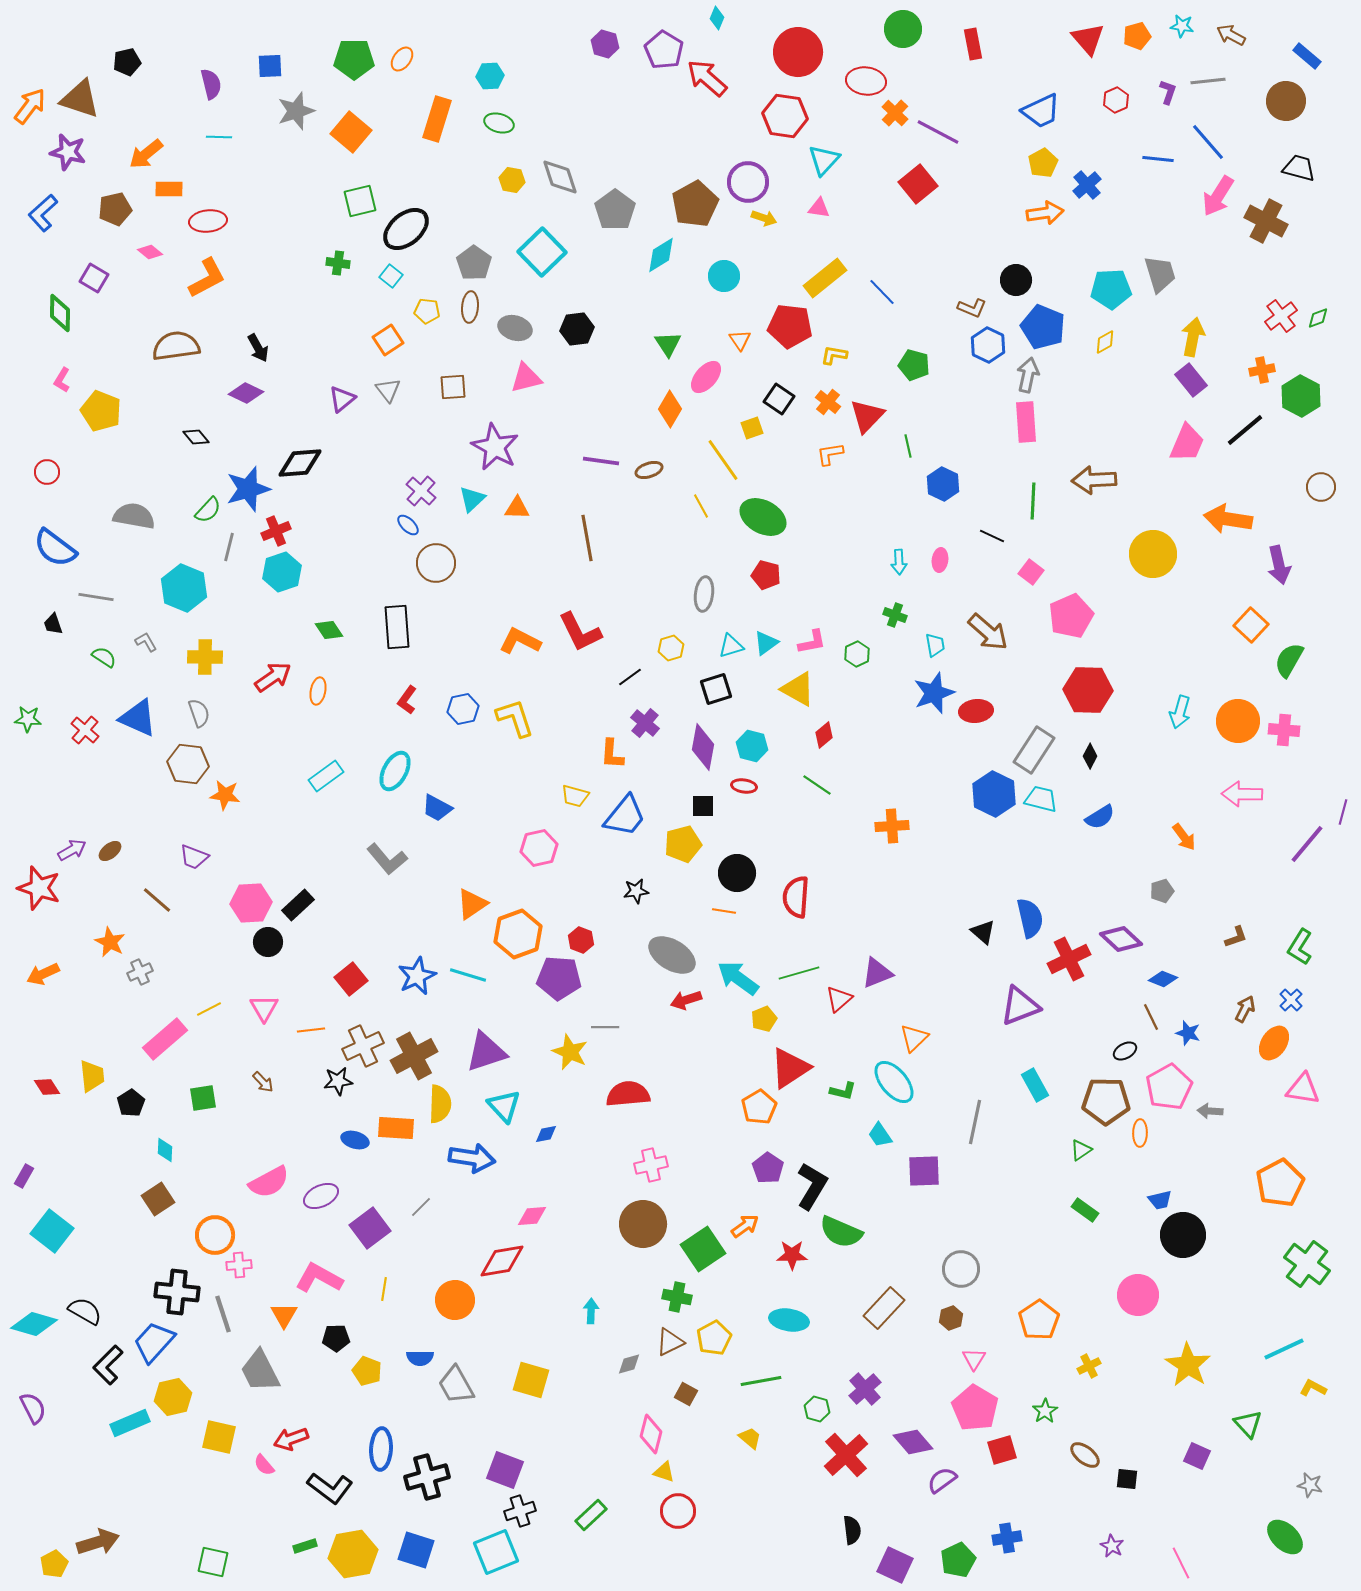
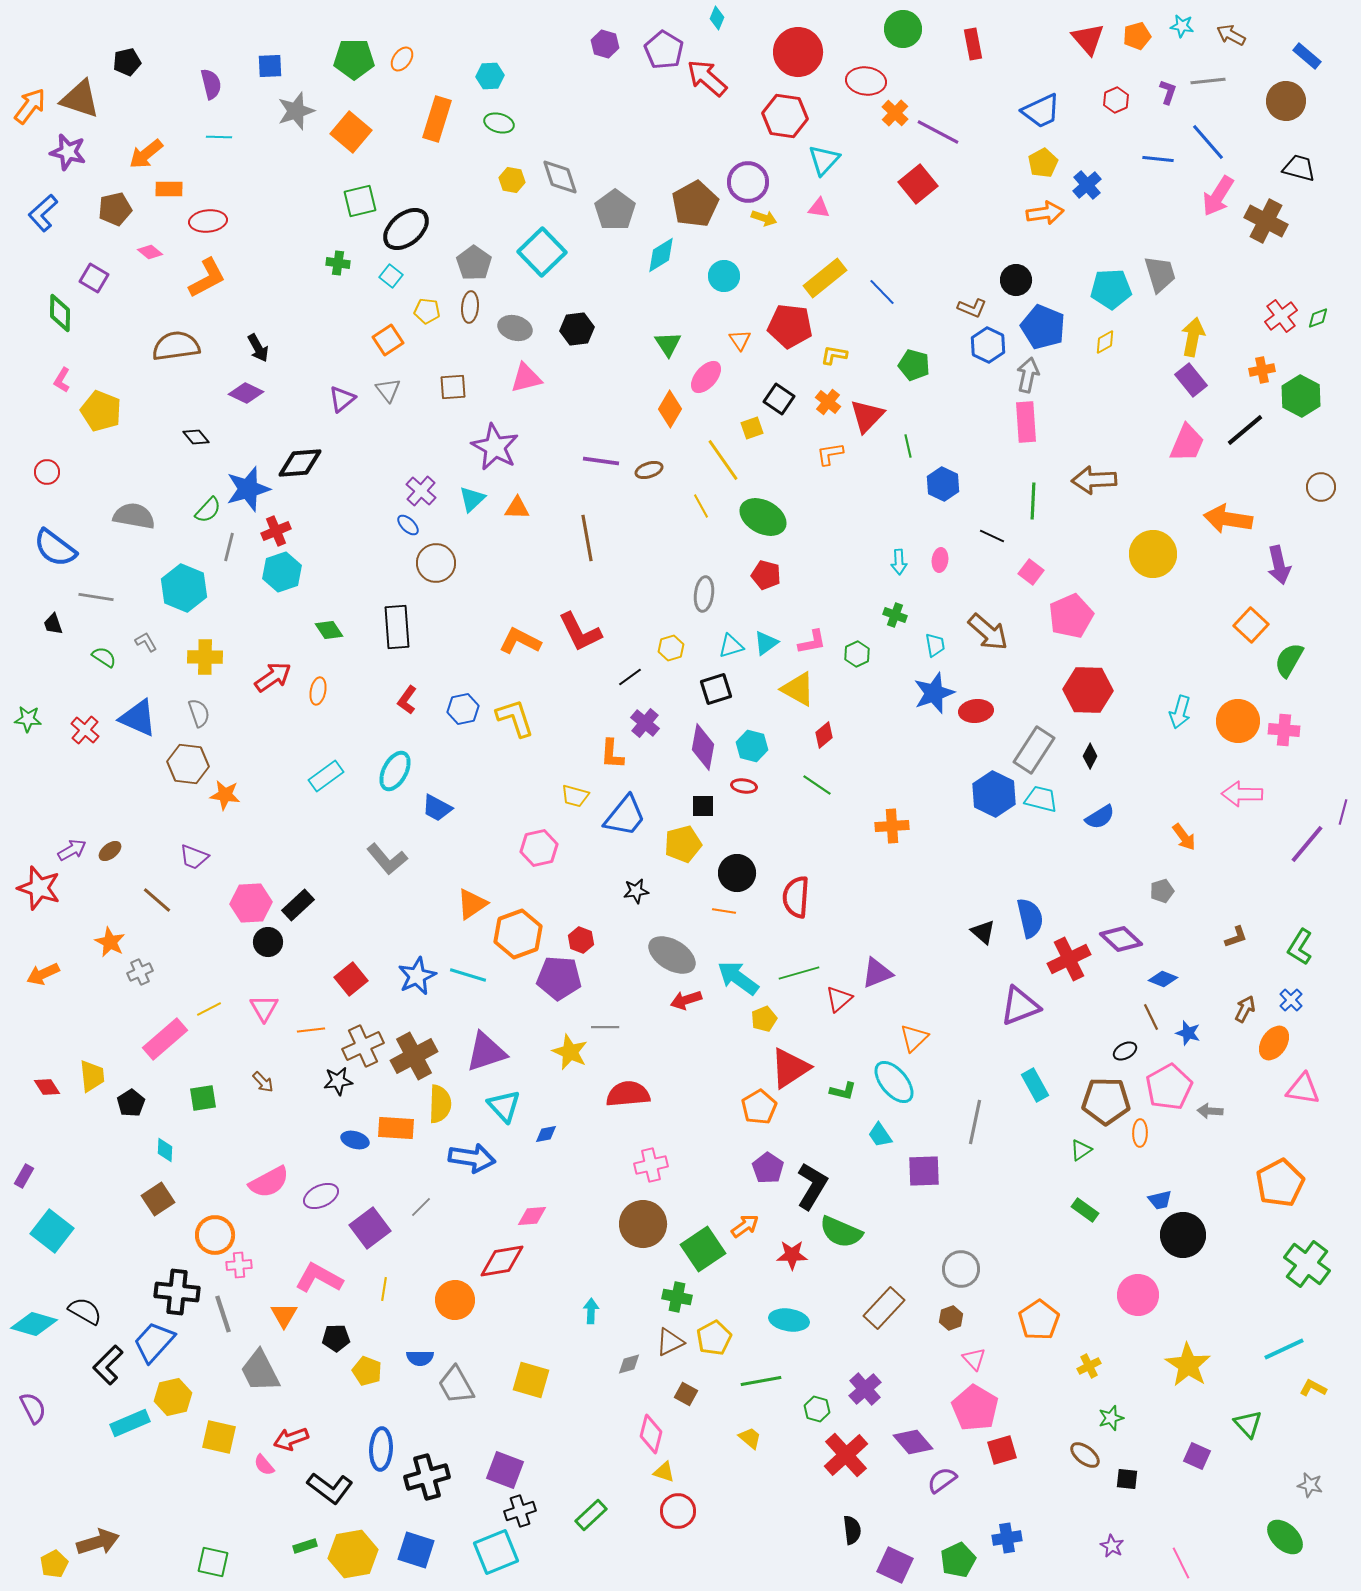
pink triangle at (974, 1359): rotated 15 degrees counterclockwise
green star at (1045, 1411): moved 66 px right, 7 px down; rotated 15 degrees clockwise
